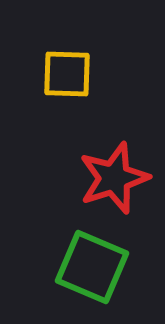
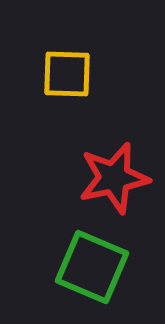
red star: rotated 6 degrees clockwise
